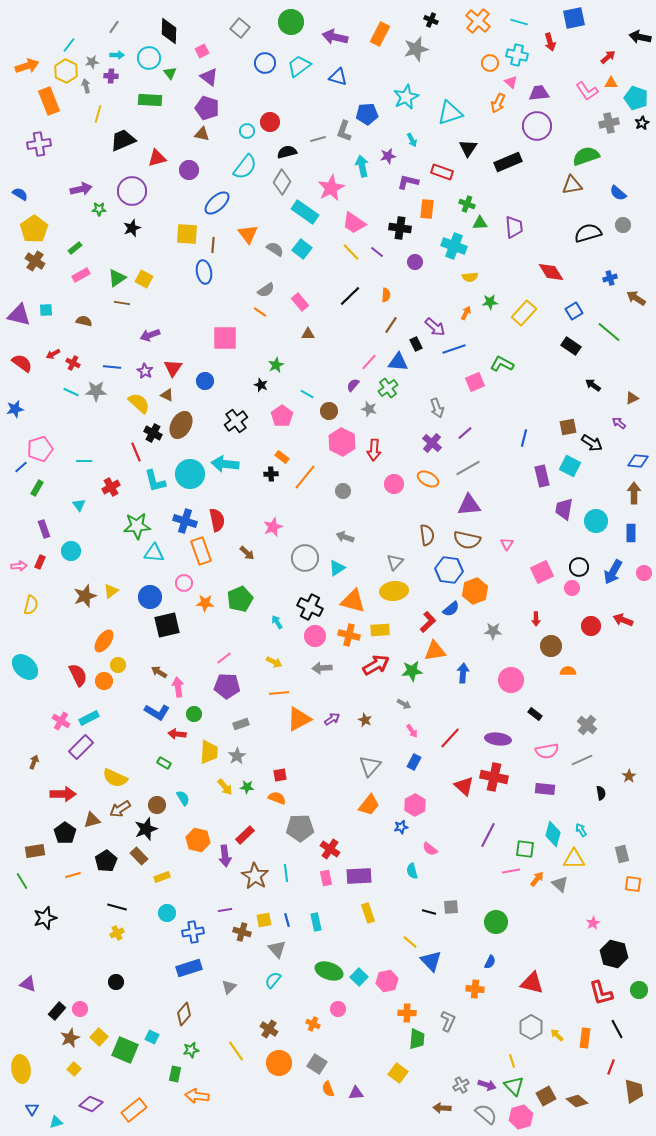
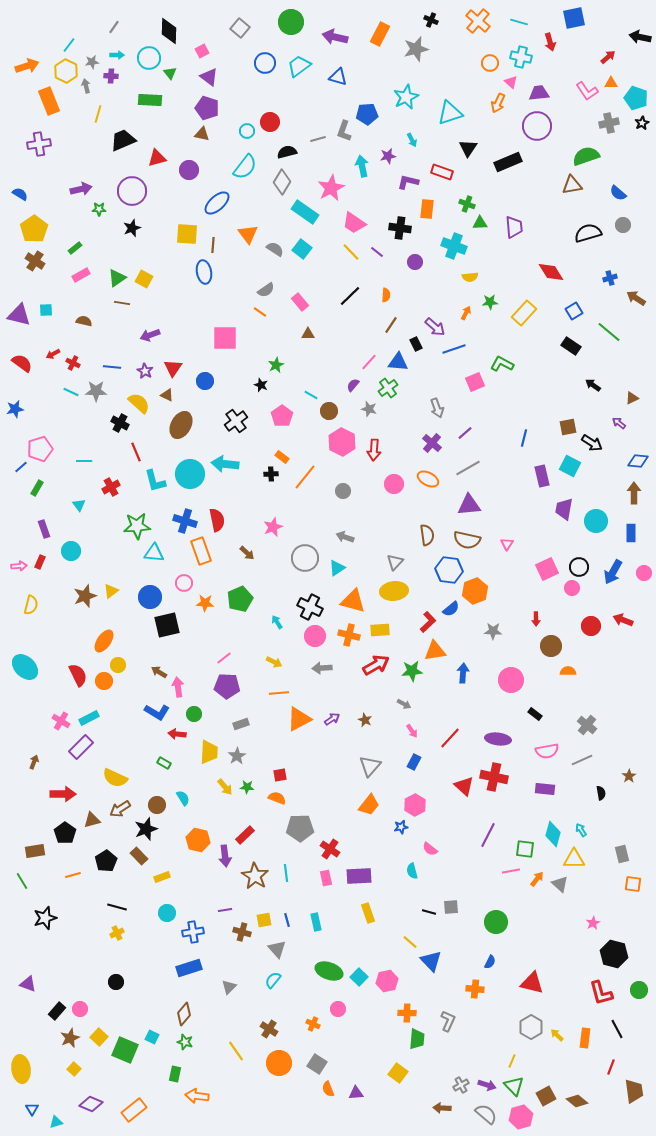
cyan cross at (517, 55): moved 4 px right, 2 px down
cyan line at (307, 394): moved 4 px right, 1 px down
black cross at (153, 433): moved 33 px left, 10 px up
pink square at (542, 572): moved 5 px right, 3 px up
green star at (191, 1050): moved 6 px left, 8 px up; rotated 28 degrees clockwise
yellow line at (512, 1061): rotated 40 degrees clockwise
